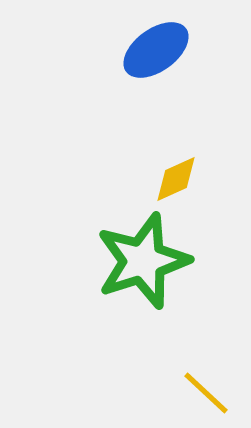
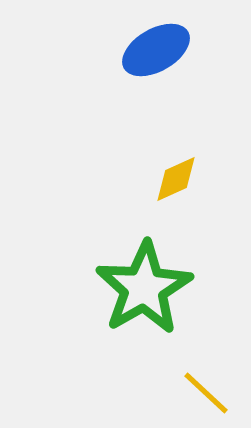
blue ellipse: rotated 6 degrees clockwise
green star: moved 1 px right, 27 px down; rotated 12 degrees counterclockwise
